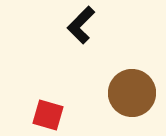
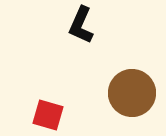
black L-shape: rotated 21 degrees counterclockwise
